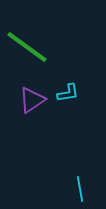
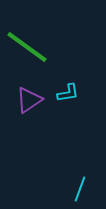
purple triangle: moved 3 px left
cyan line: rotated 30 degrees clockwise
